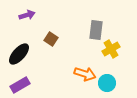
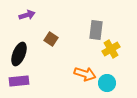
black ellipse: rotated 20 degrees counterclockwise
purple rectangle: moved 1 px left, 4 px up; rotated 24 degrees clockwise
